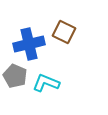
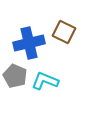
blue cross: moved 1 px up
cyan L-shape: moved 1 px left, 2 px up
